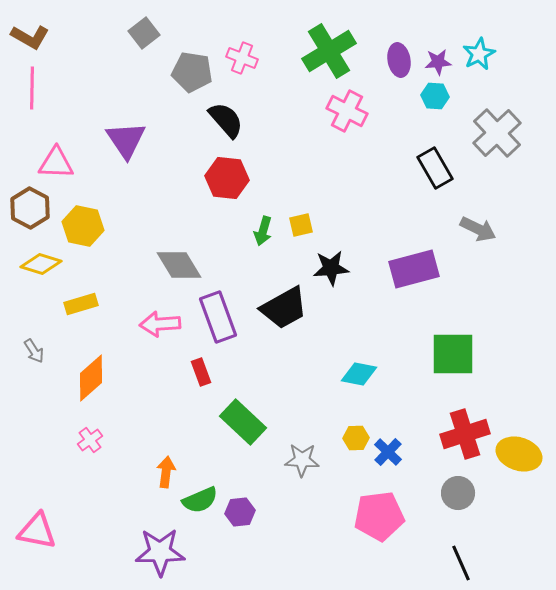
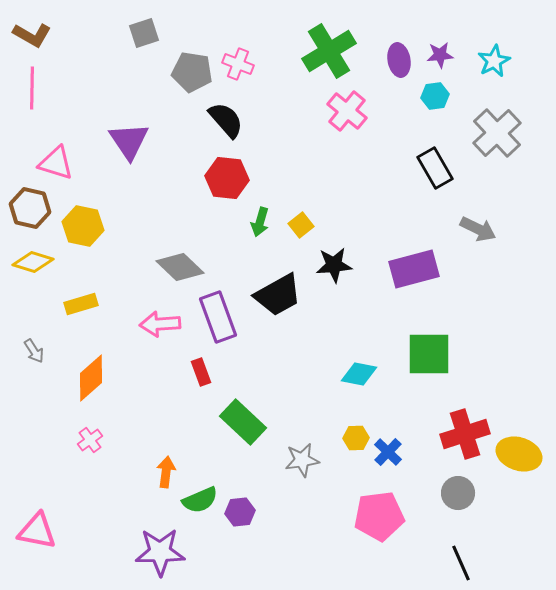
gray square at (144, 33): rotated 20 degrees clockwise
brown L-shape at (30, 37): moved 2 px right, 2 px up
cyan star at (479, 54): moved 15 px right, 7 px down
pink cross at (242, 58): moved 4 px left, 6 px down
purple star at (438, 62): moved 2 px right, 7 px up
cyan hexagon at (435, 96): rotated 12 degrees counterclockwise
pink cross at (347, 111): rotated 12 degrees clockwise
purple triangle at (126, 140): moved 3 px right, 1 px down
pink triangle at (56, 163): rotated 15 degrees clockwise
brown hexagon at (30, 208): rotated 15 degrees counterclockwise
yellow square at (301, 225): rotated 25 degrees counterclockwise
green arrow at (263, 231): moved 3 px left, 9 px up
yellow diamond at (41, 264): moved 8 px left, 2 px up
gray diamond at (179, 265): moved 1 px right, 2 px down; rotated 15 degrees counterclockwise
black star at (331, 268): moved 3 px right, 3 px up
black trapezoid at (284, 308): moved 6 px left, 13 px up
green square at (453, 354): moved 24 px left
gray star at (302, 460): rotated 12 degrees counterclockwise
